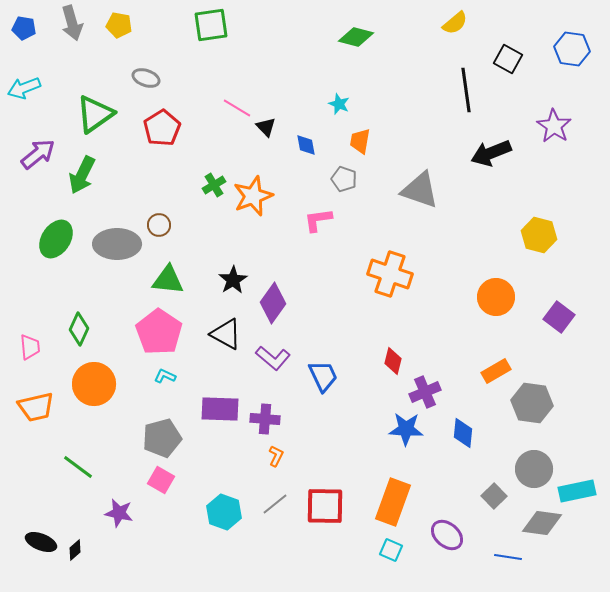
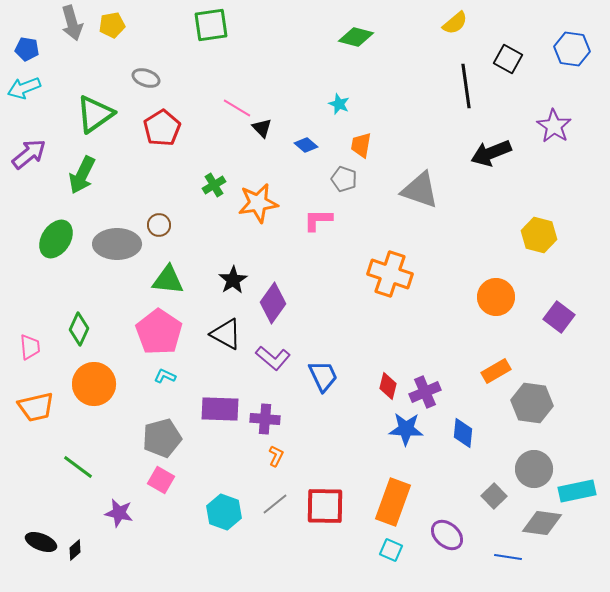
yellow pentagon at (119, 25): moved 7 px left; rotated 20 degrees counterclockwise
blue pentagon at (24, 28): moved 3 px right, 21 px down
black line at (466, 90): moved 4 px up
black triangle at (266, 127): moved 4 px left, 1 px down
orange trapezoid at (360, 141): moved 1 px right, 4 px down
blue diamond at (306, 145): rotated 40 degrees counterclockwise
purple arrow at (38, 154): moved 9 px left
orange star at (253, 196): moved 5 px right, 7 px down; rotated 12 degrees clockwise
pink L-shape at (318, 220): rotated 8 degrees clockwise
red diamond at (393, 361): moved 5 px left, 25 px down
